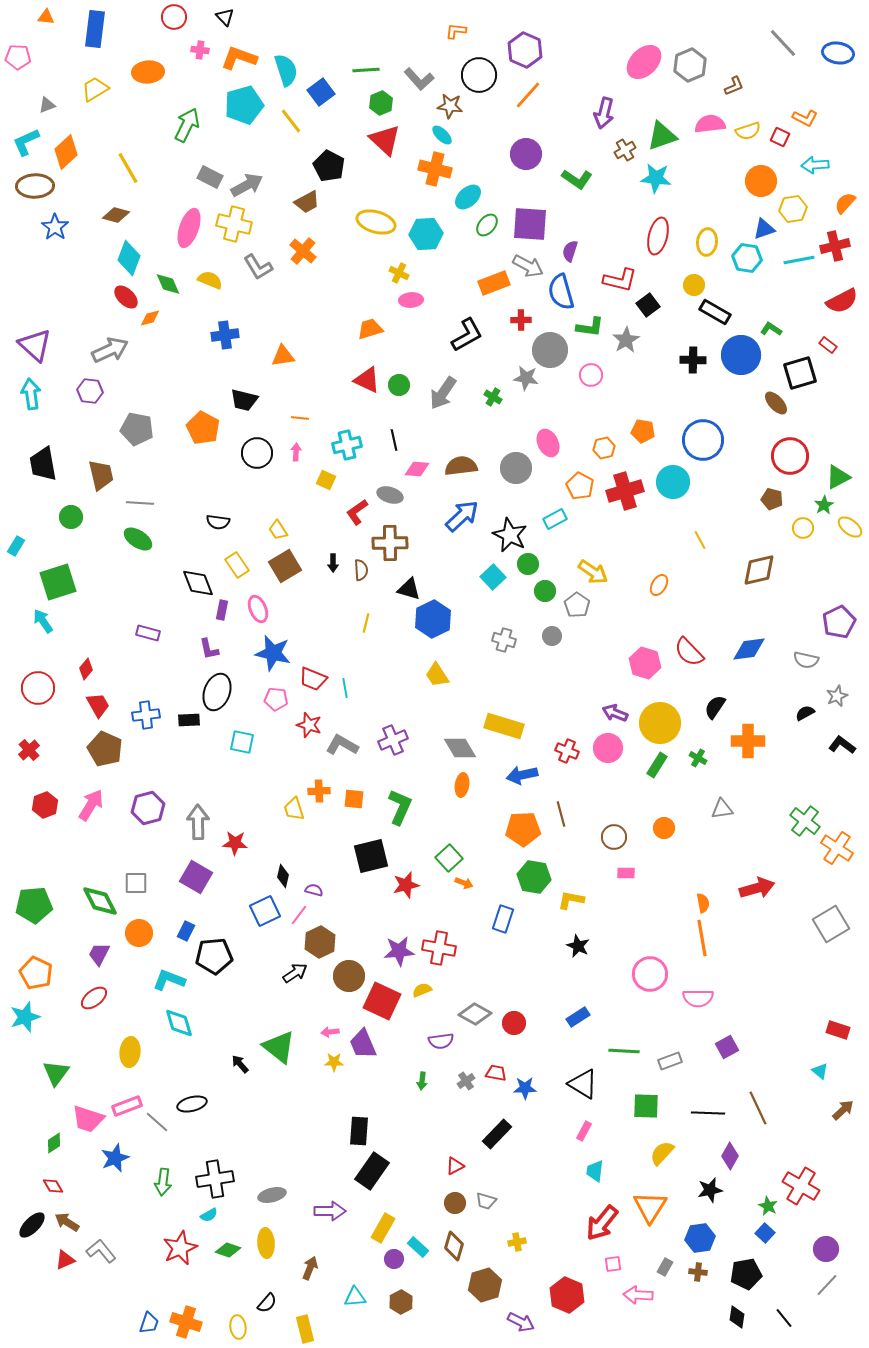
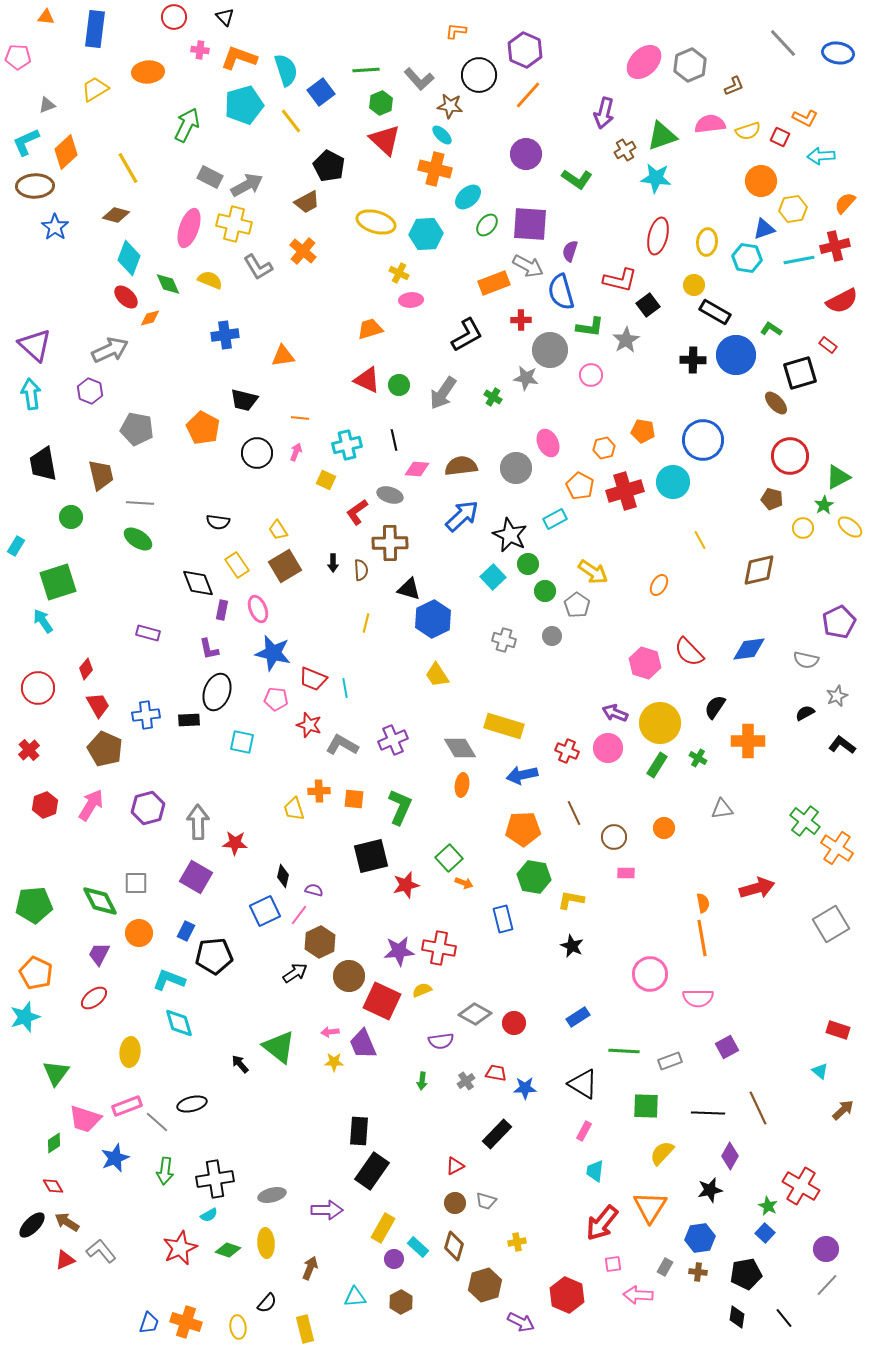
cyan arrow at (815, 165): moved 6 px right, 9 px up
blue circle at (741, 355): moved 5 px left
purple hexagon at (90, 391): rotated 15 degrees clockwise
pink arrow at (296, 452): rotated 18 degrees clockwise
brown line at (561, 814): moved 13 px right, 1 px up; rotated 10 degrees counterclockwise
blue rectangle at (503, 919): rotated 32 degrees counterclockwise
black star at (578, 946): moved 6 px left
pink trapezoid at (88, 1119): moved 3 px left
green arrow at (163, 1182): moved 2 px right, 11 px up
purple arrow at (330, 1211): moved 3 px left, 1 px up
